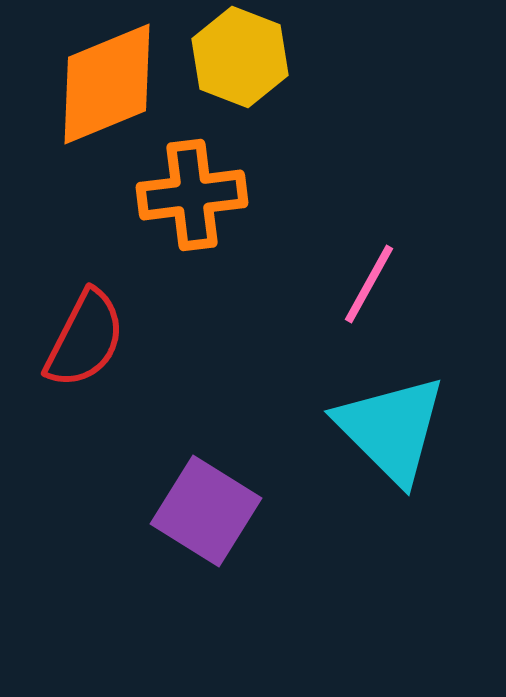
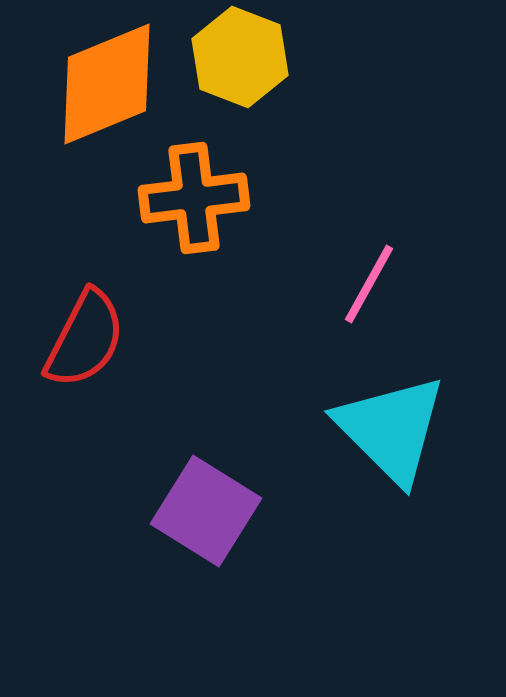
orange cross: moved 2 px right, 3 px down
